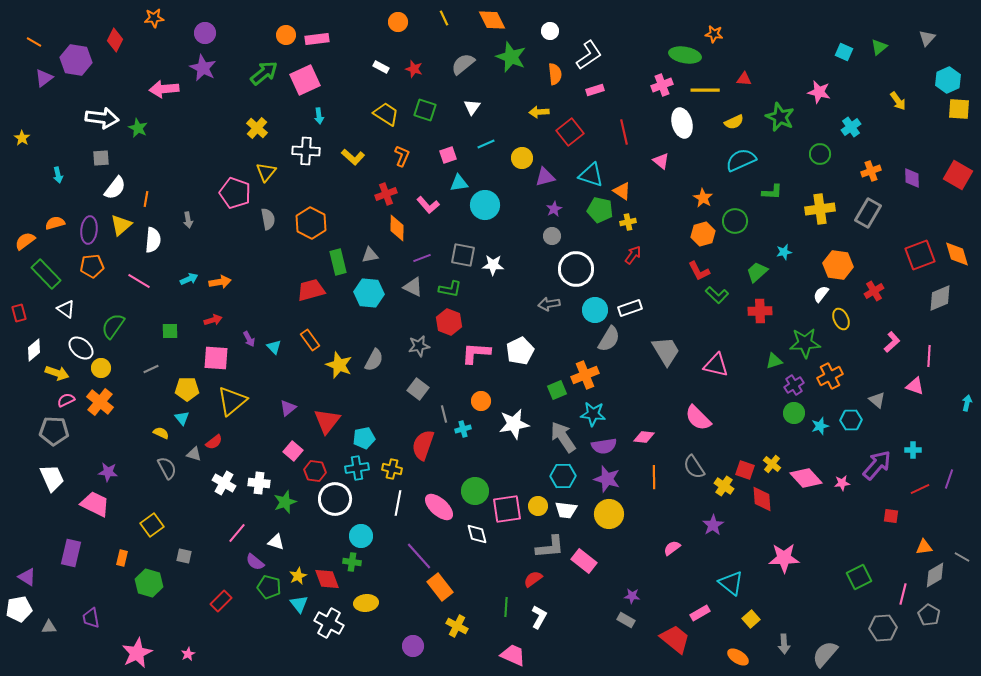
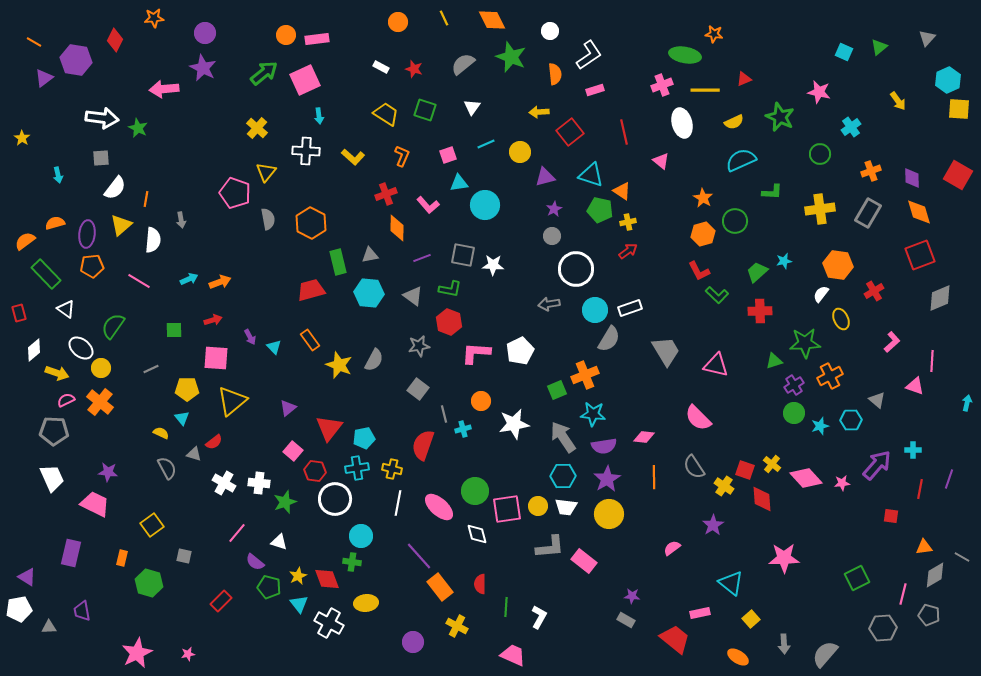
red triangle at (744, 79): rotated 28 degrees counterclockwise
yellow circle at (522, 158): moved 2 px left, 6 px up
gray arrow at (188, 220): moved 7 px left
purple ellipse at (89, 230): moved 2 px left, 4 px down
cyan star at (784, 252): moved 9 px down
orange diamond at (957, 254): moved 38 px left, 42 px up
red arrow at (633, 255): moved 5 px left, 4 px up; rotated 18 degrees clockwise
orange arrow at (220, 282): rotated 10 degrees counterclockwise
gray triangle at (413, 287): moved 9 px down; rotated 10 degrees clockwise
green square at (170, 331): moved 4 px right, 1 px up
purple arrow at (249, 339): moved 1 px right, 2 px up
pink line at (929, 356): moved 3 px right, 5 px down
red triangle at (327, 421): moved 2 px right, 7 px down
purple star at (607, 479): rotated 24 degrees clockwise
red line at (920, 489): rotated 54 degrees counterclockwise
white trapezoid at (566, 510): moved 3 px up
white triangle at (276, 542): moved 3 px right
green square at (859, 577): moved 2 px left, 1 px down
red semicircle at (533, 579): moved 53 px left, 5 px down; rotated 54 degrees counterclockwise
pink rectangle at (700, 613): rotated 18 degrees clockwise
gray pentagon at (929, 615): rotated 15 degrees counterclockwise
purple trapezoid at (91, 618): moved 9 px left, 7 px up
purple circle at (413, 646): moved 4 px up
pink star at (188, 654): rotated 16 degrees clockwise
